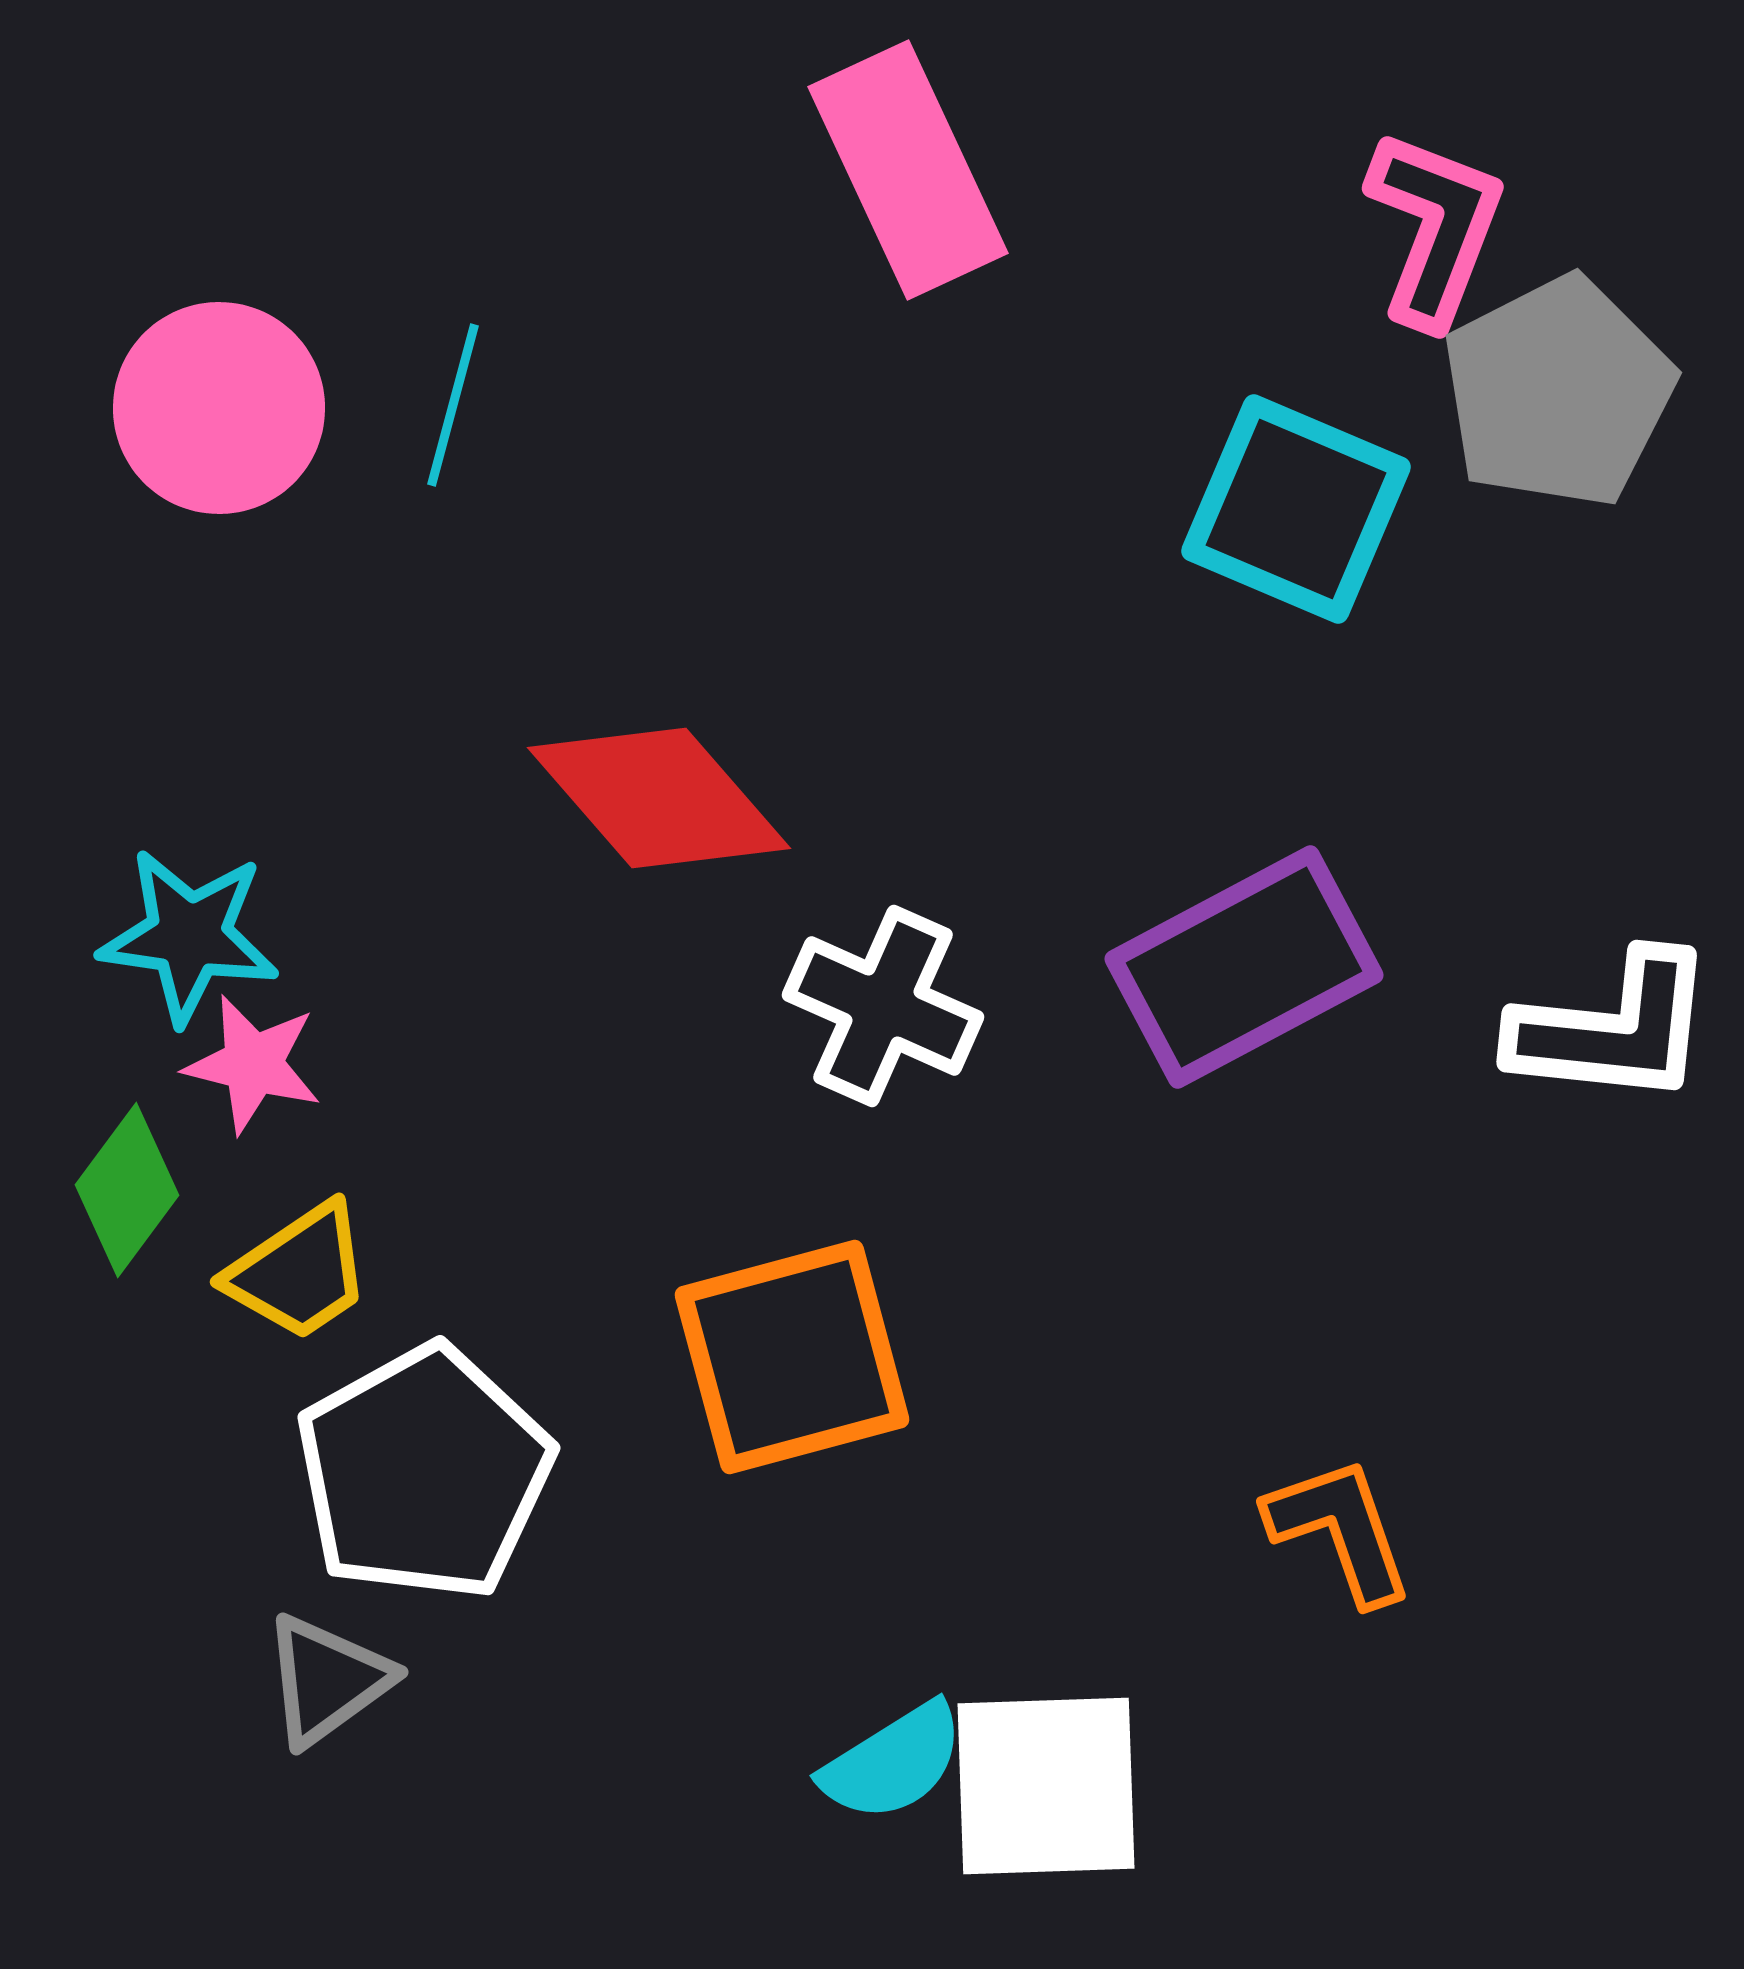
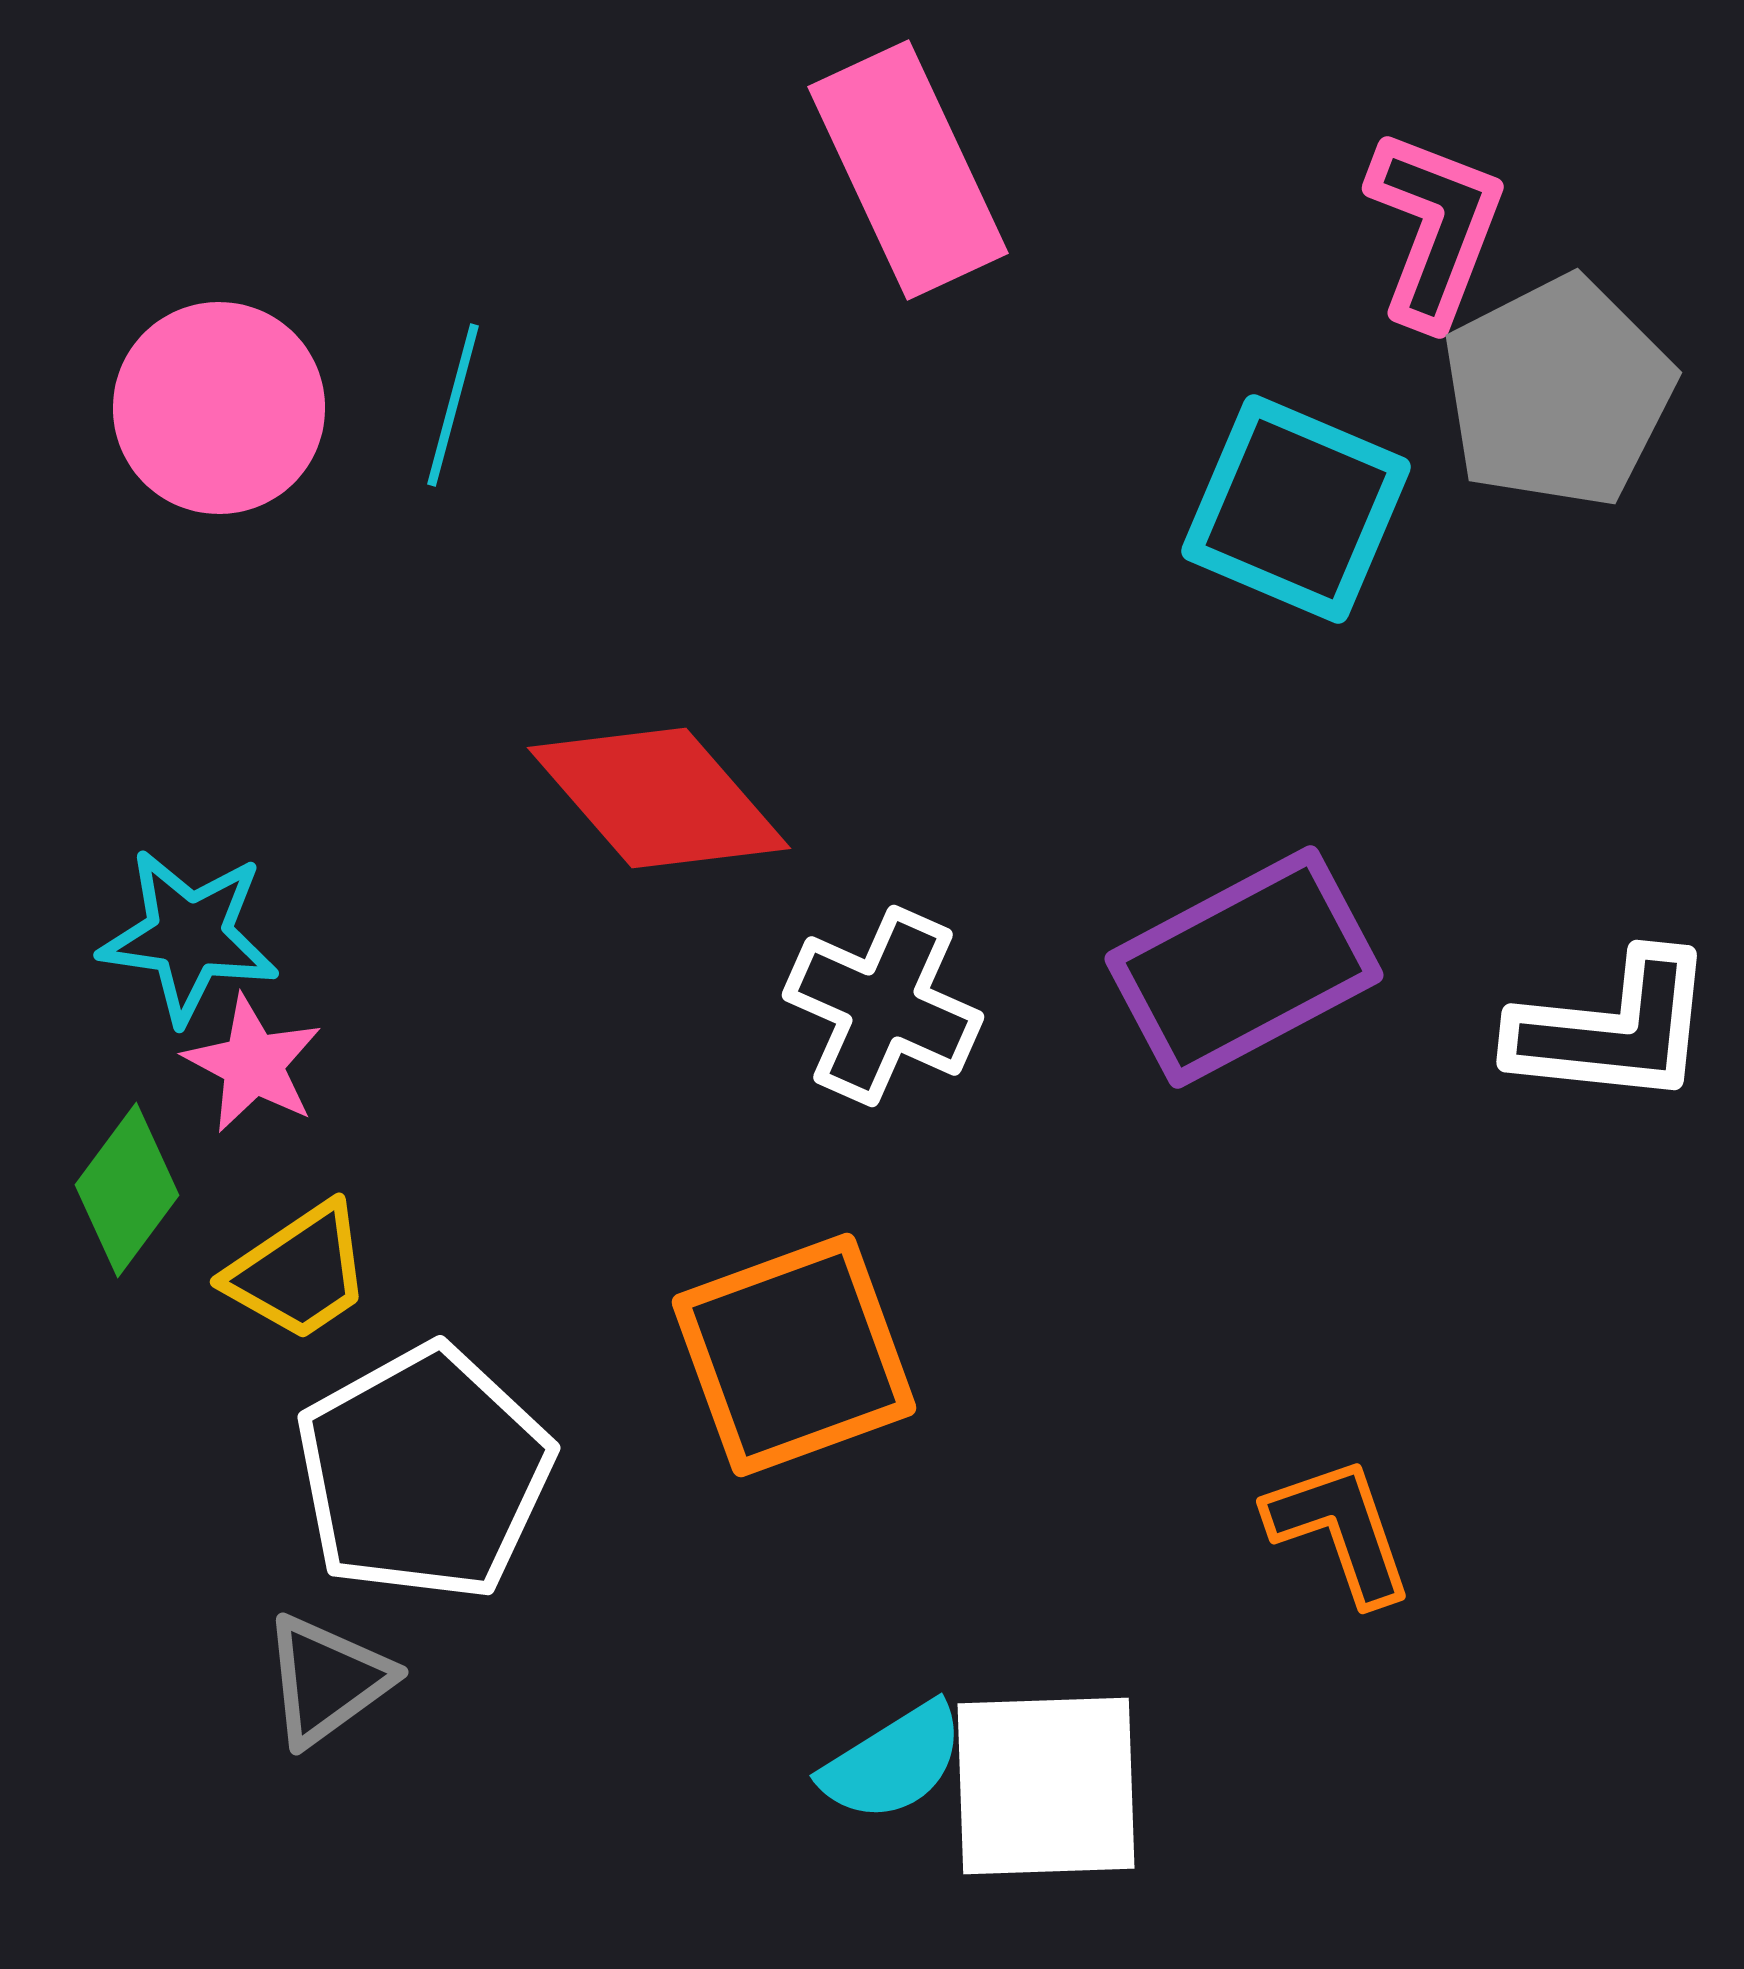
pink star: rotated 14 degrees clockwise
orange square: moved 2 px right, 2 px up; rotated 5 degrees counterclockwise
